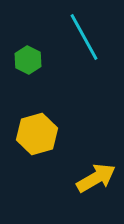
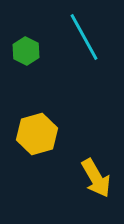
green hexagon: moved 2 px left, 9 px up
yellow arrow: rotated 90 degrees clockwise
